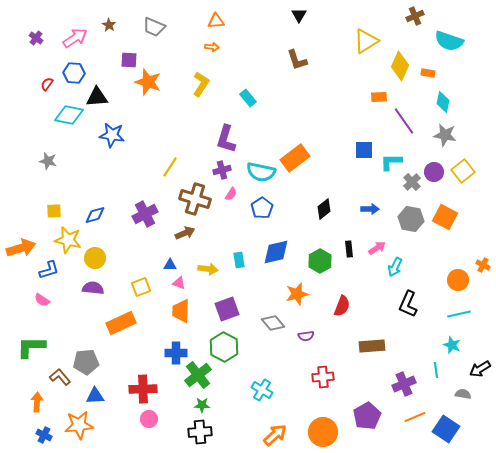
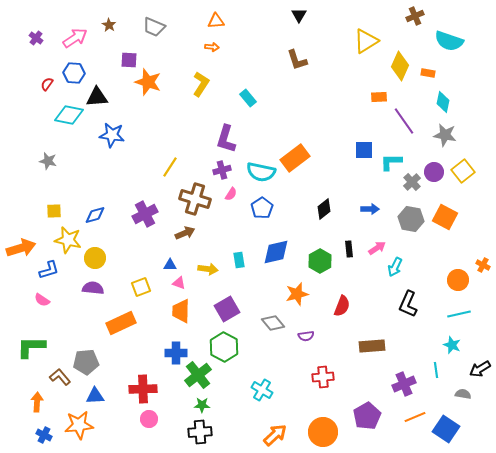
purple square at (227, 309): rotated 10 degrees counterclockwise
